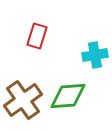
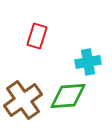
cyan cross: moved 7 px left, 7 px down
